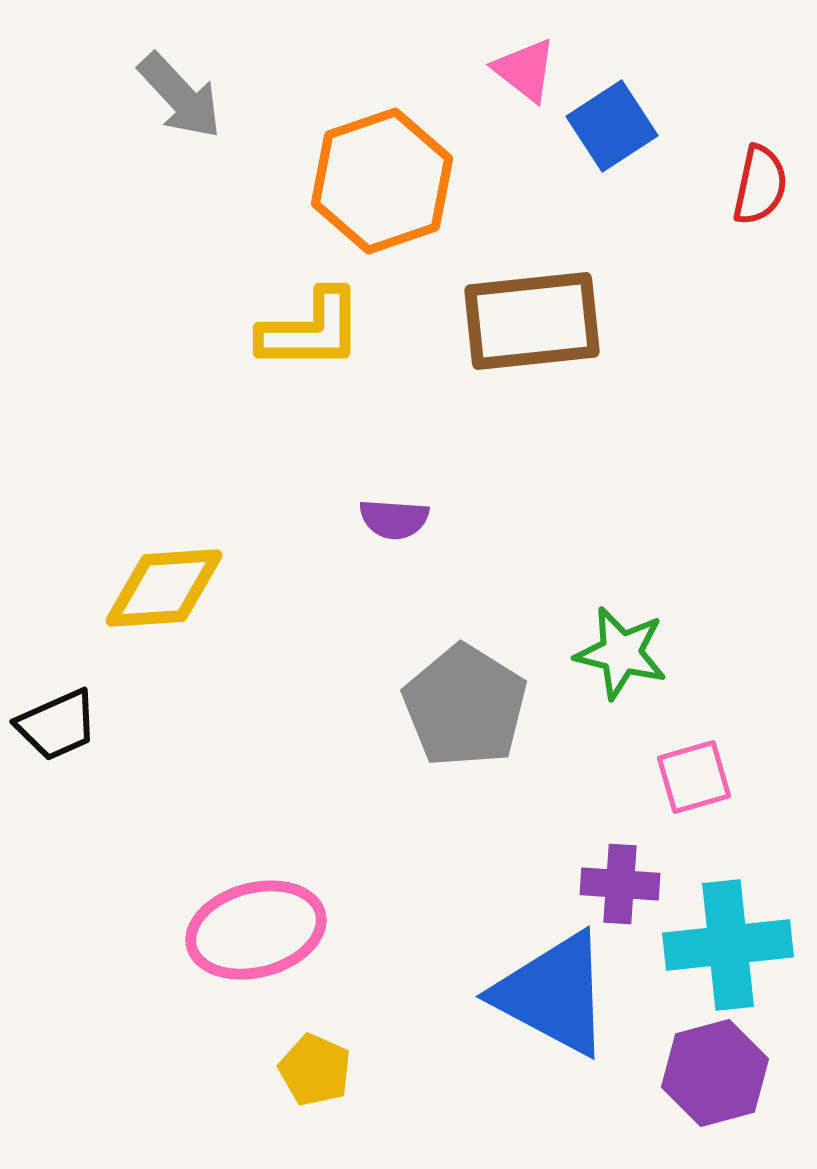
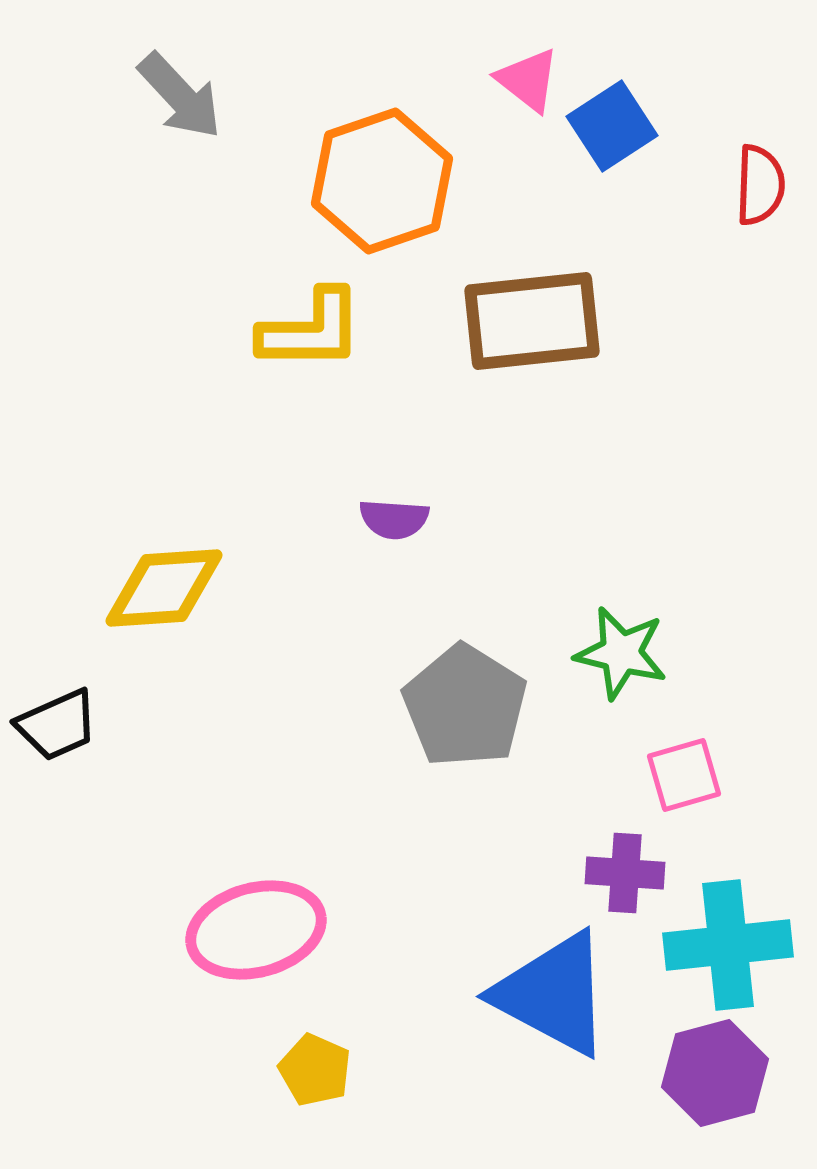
pink triangle: moved 3 px right, 10 px down
red semicircle: rotated 10 degrees counterclockwise
pink square: moved 10 px left, 2 px up
purple cross: moved 5 px right, 11 px up
